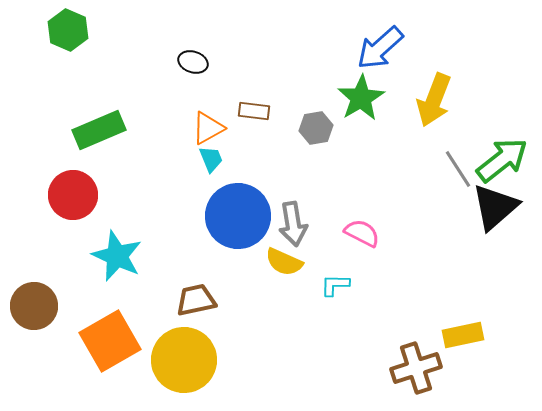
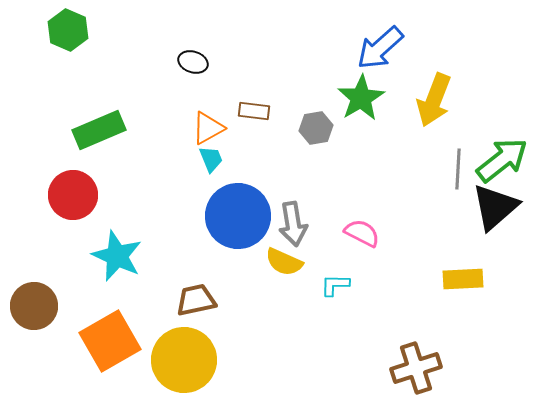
gray line: rotated 36 degrees clockwise
yellow rectangle: moved 56 px up; rotated 9 degrees clockwise
